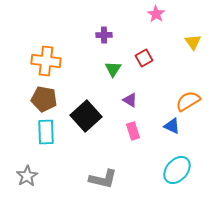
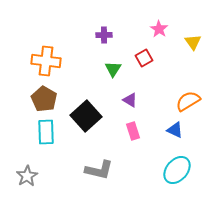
pink star: moved 3 px right, 15 px down
brown pentagon: rotated 20 degrees clockwise
blue triangle: moved 3 px right, 4 px down
gray L-shape: moved 4 px left, 9 px up
